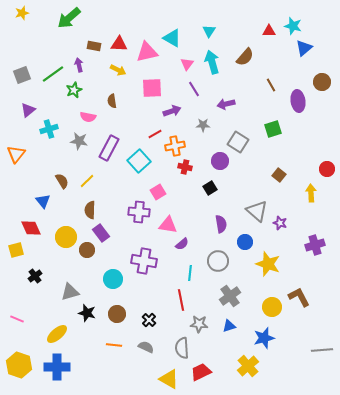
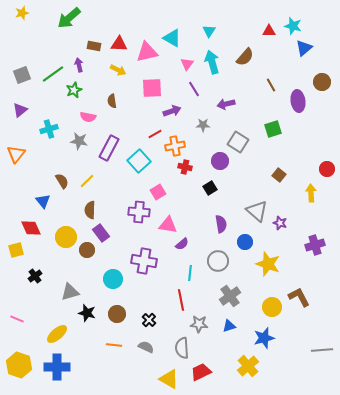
purple triangle at (28, 110): moved 8 px left
